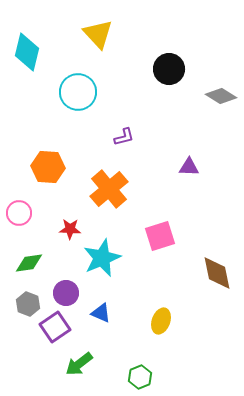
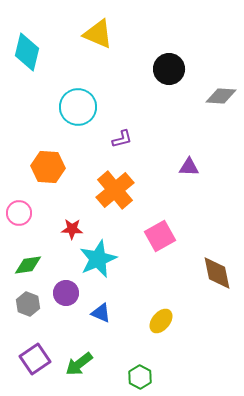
yellow triangle: rotated 24 degrees counterclockwise
cyan circle: moved 15 px down
gray diamond: rotated 28 degrees counterclockwise
purple L-shape: moved 2 px left, 2 px down
orange cross: moved 6 px right, 1 px down
red star: moved 2 px right
pink square: rotated 12 degrees counterclockwise
cyan star: moved 4 px left, 1 px down
green diamond: moved 1 px left, 2 px down
yellow ellipse: rotated 20 degrees clockwise
purple square: moved 20 px left, 32 px down
green hexagon: rotated 10 degrees counterclockwise
